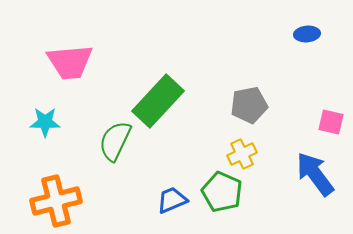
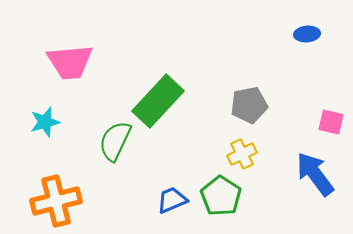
cyan star: rotated 16 degrees counterclockwise
green pentagon: moved 1 px left, 4 px down; rotated 9 degrees clockwise
